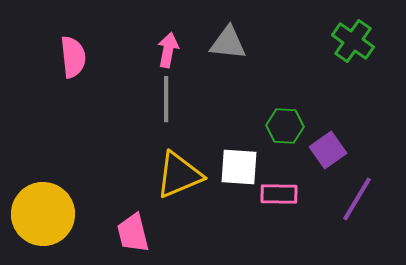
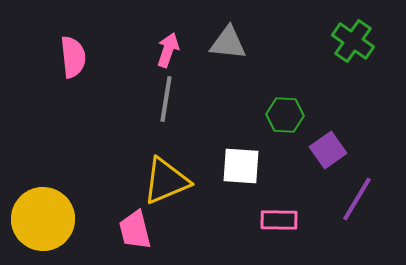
pink arrow: rotated 8 degrees clockwise
gray line: rotated 9 degrees clockwise
green hexagon: moved 11 px up
white square: moved 2 px right, 1 px up
yellow triangle: moved 13 px left, 6 px down
pink rectangle: moved 26 px down
yellow circle: moved 5 px down
pink trapezoid: moved 2 px right, 3 px up
